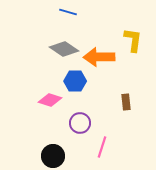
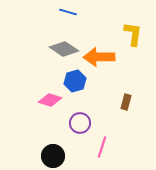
yellow L-shape: moved 6 px up
blue hexagon: rotated 15 degrees counterclockwise
brown rectangle: rotated 21 degrees clockwise
